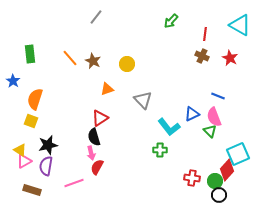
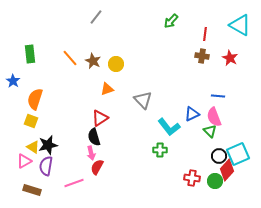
brown cross: rotated 16 degrees counterclockwise
yellow circle: moved 11 px left
blue line: rotated 16 degrees counterclockwise
yellow triangle: moved 13 px right, 3 px up
black circle: moved 39 px up
